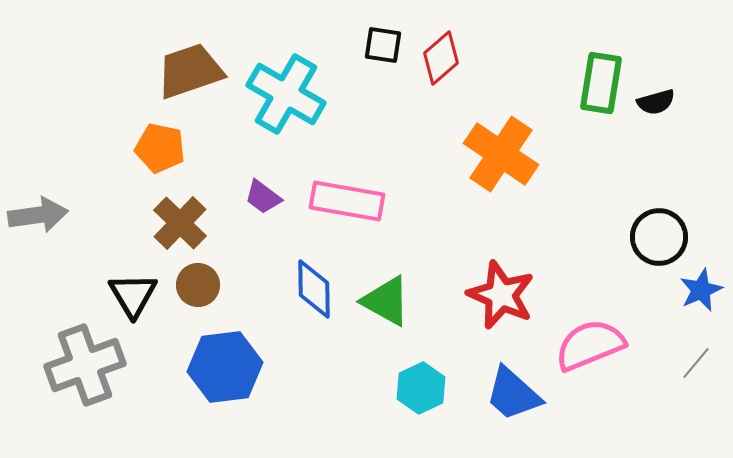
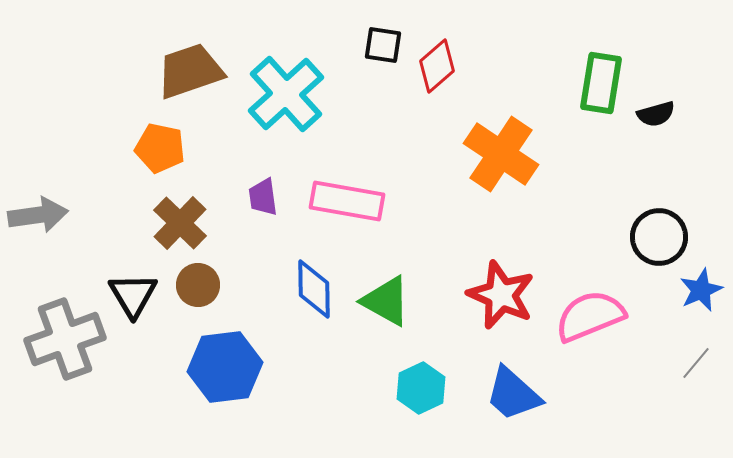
red diamond: moved 4 px left, 8 px down
cyan cross: rotated 18 degrees clockwise
black semicircle: moved 12 px down
purple trapezoid: rotated 45 degrees clockwise
pink semicircle: moved 29 px up
gray cross: moved 20 px left, 26 px up
